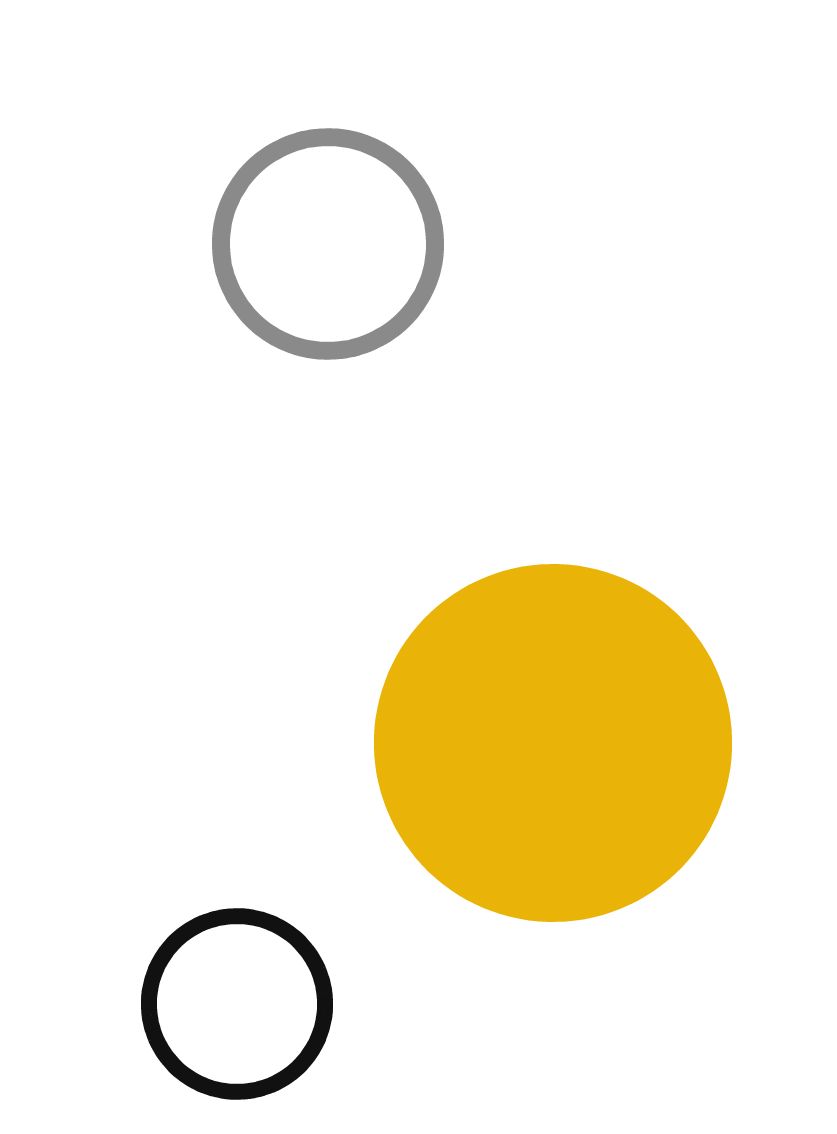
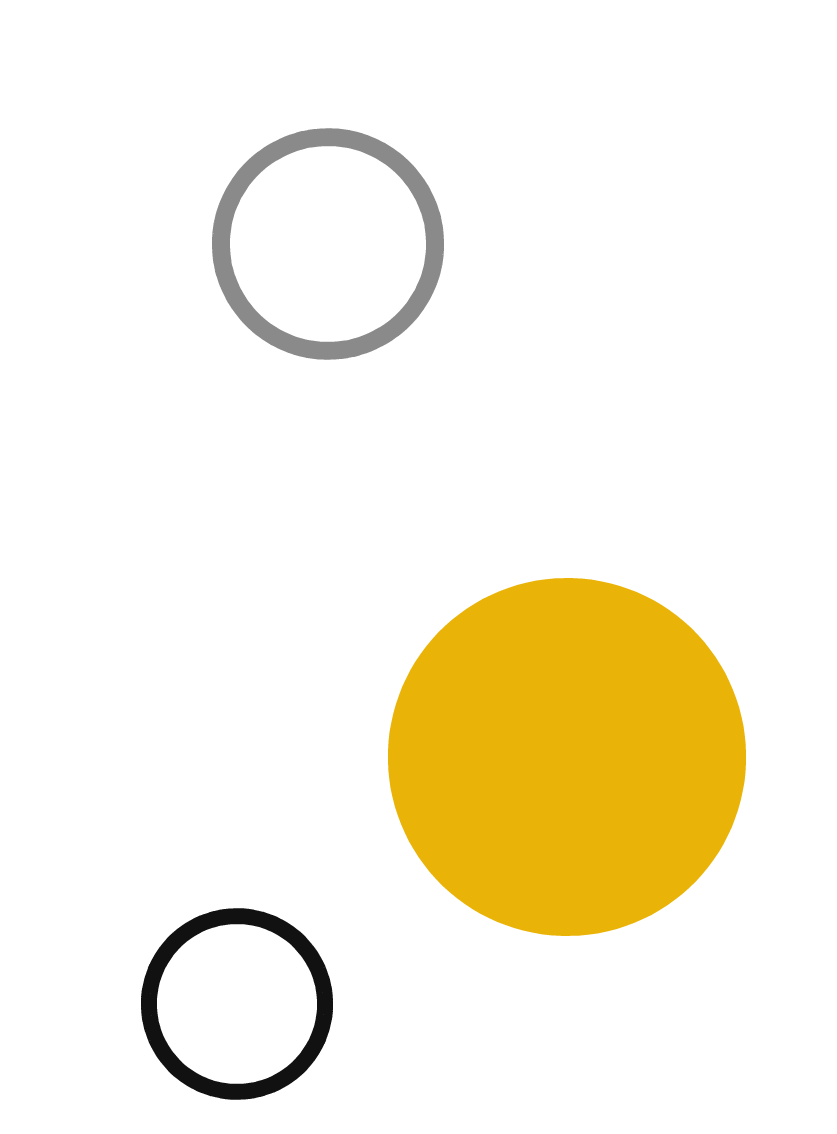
yellow circle: moved 14 px right, 14 px down
